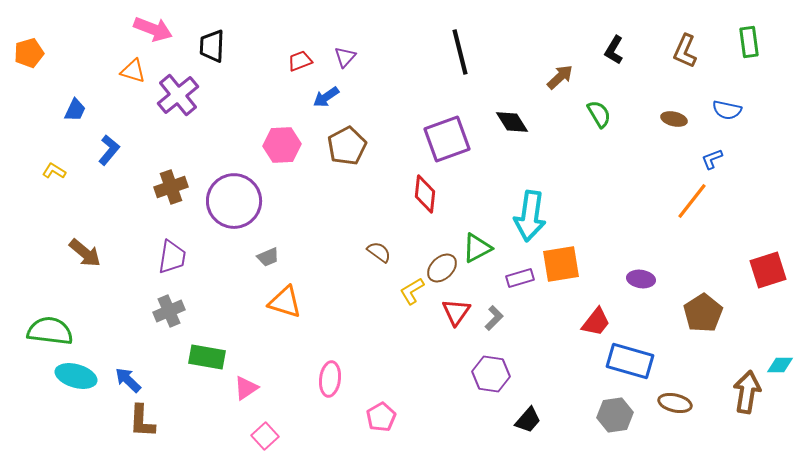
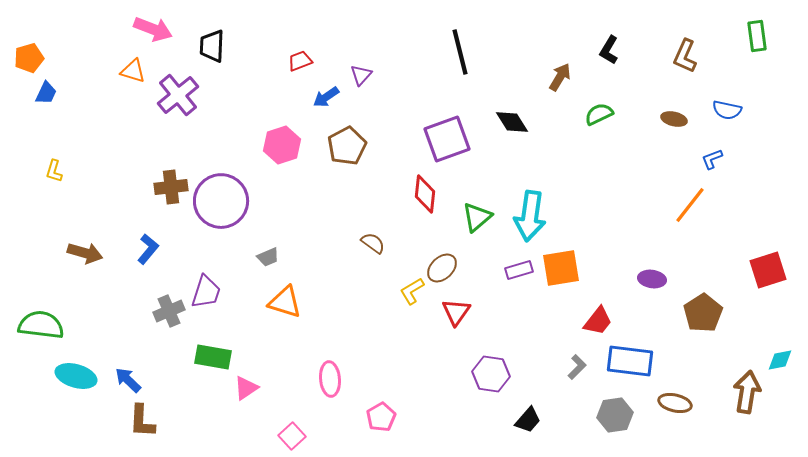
green rectangle at (749, 42): moved 8 px right, 6 px up
black L-shape at (614, 50): moved 5 px left
brown L-shape at (685, 51): moved 5 px down
orange pentagon at (29, 53): moved 5 px down
purple triangle at (345, 57): moved 16 px right, 18 px down
brown arrow at (560, 77): rotated 16 degrees counterclockwise
blue trapezoid at (75, 110): moved 29 px left, 17 px up
green semicircle at (599, 114): rotated 84 degrees counterclockwise
pink hexagon at (282, 145): rotated 15 degrees counterclockwise
blue L-shape at (109, 150): moved 39 px right, 99 px down
yellow L-shape at (54, 171): rotated 105 degrees counterclockwise
brown cross at (171, 187): rotated 12 degrees clockwise
purple circle at (234, 201): moved 13 px left
orange line at (692, 201): moved 2 px left, 4 px down
green triangle at (477, 248): moved 31 px up; rotated 12 degrees counterclockwise
brown semicircle at (379, 252): moved 6 px left, 9 px up
brown arrow at (85, 253): rotated 24 degrees counterclockwise
purple trapezoid at (172, 257): moved 34 px right, 35 px down; rotated 9 degrees clockwise
orange square at (561, 264): moved 4 px down
purple rectangle at (520, 278): moved 1 px left, 8 px up
purple ellipse at (641, 279): moved 11 px right
gray L-shape at (494, 318): moved 83 px right, 49 px down
red trapezoid at (596, 322): moved 2 px right, 1 px up
green semicircle at (50, 331): moved 9 px left, 6 px up
green rectangle at (207, 357): moved 6 px right
blue rectangle at (630, 361): rotated 9 degrees counterclockwise
cyan diamond at (780, 365): moved 5 px up; rotated 12 degrees counterclockwise
pink ellipse at (330, 379): rotated 12 degrees counterclockwise
pink square at (265, 436): moved 27 px right
